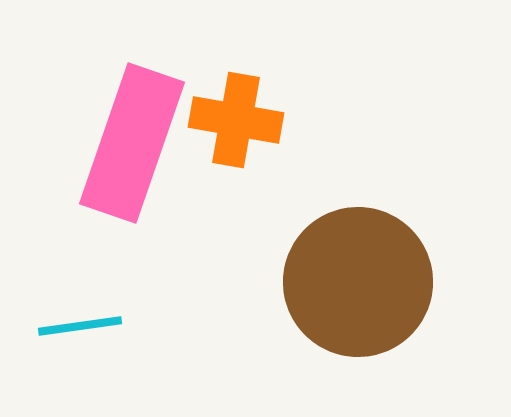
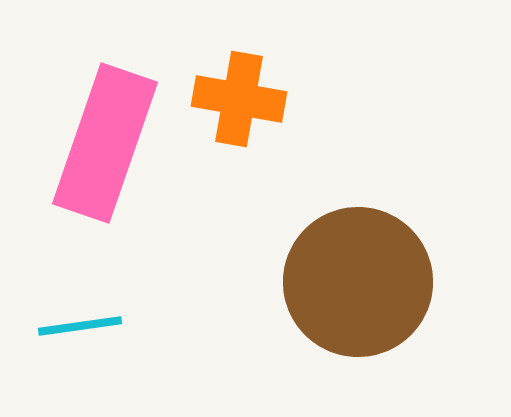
orange cross: moved 3 px right, 21 px up
pink rectangle: moved 27 px left
